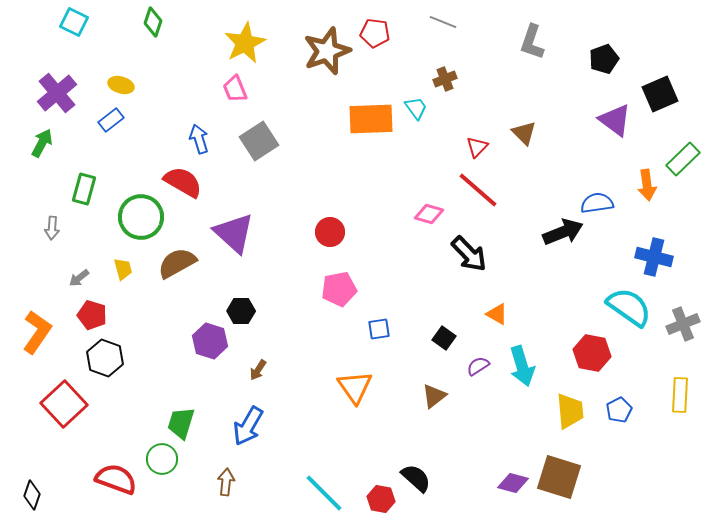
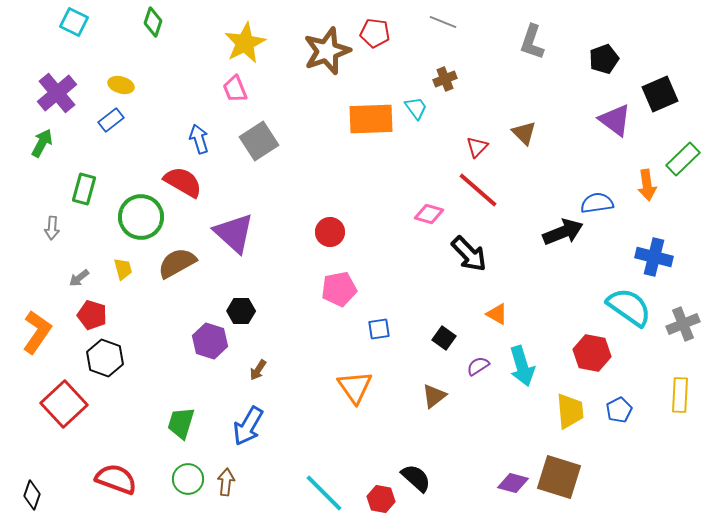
green circle at (162, 459): moved 26 px right, 20 px down
